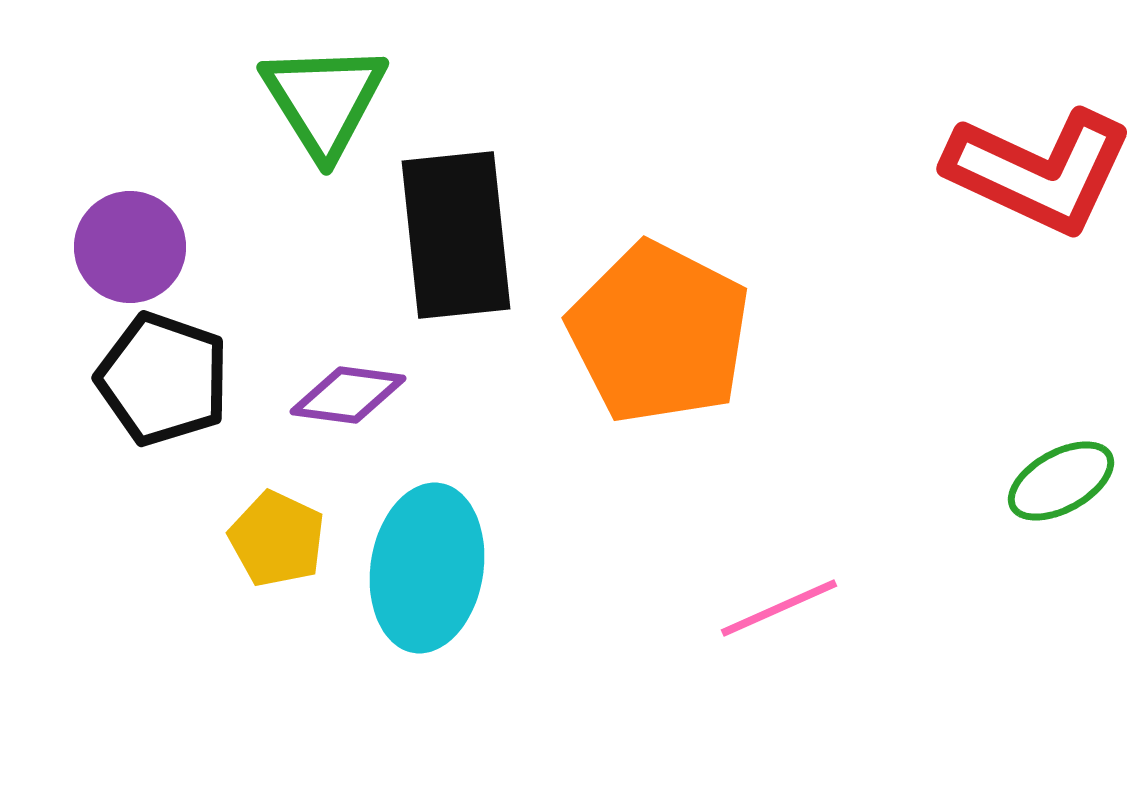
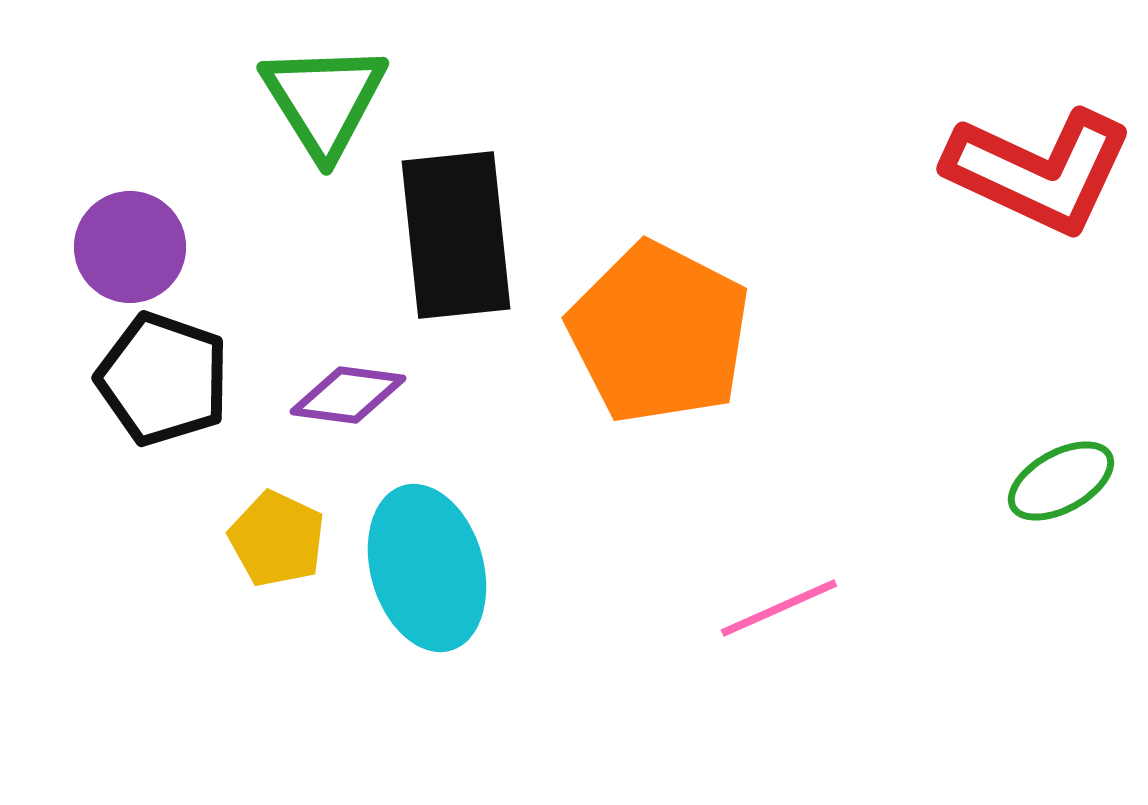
cyan ellipse: rotated 25 degrees counterclockwise
